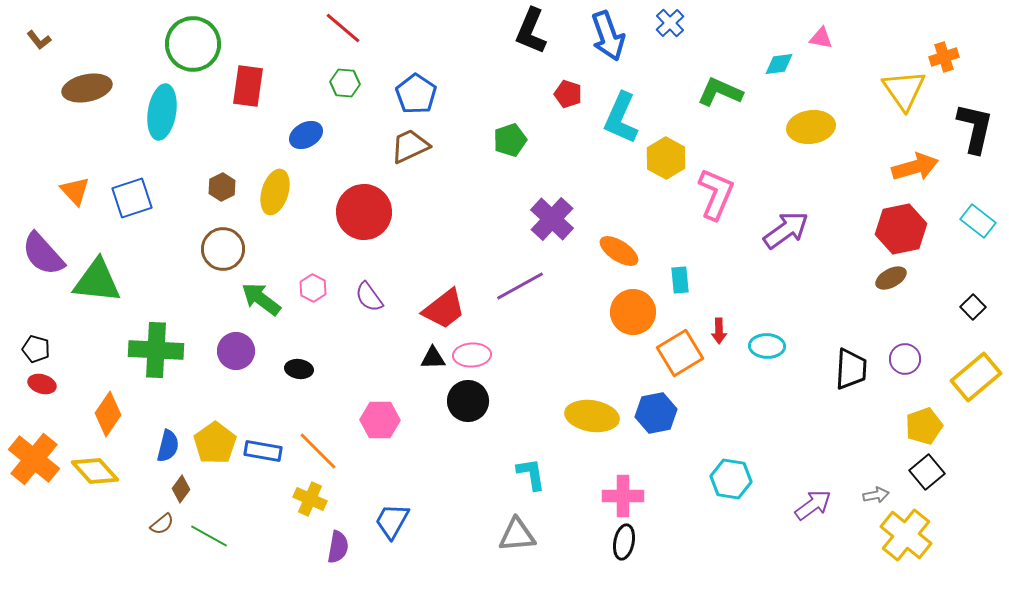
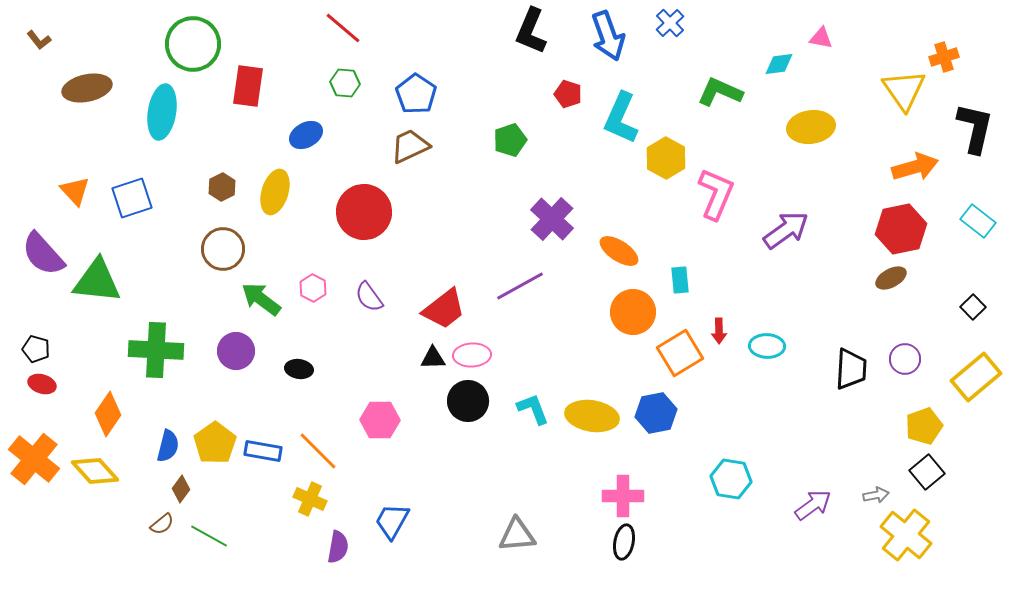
cyan L-shape at (531, 474): moved 2 px right, 65 px up; rotated 12 degrees counterclockwise
